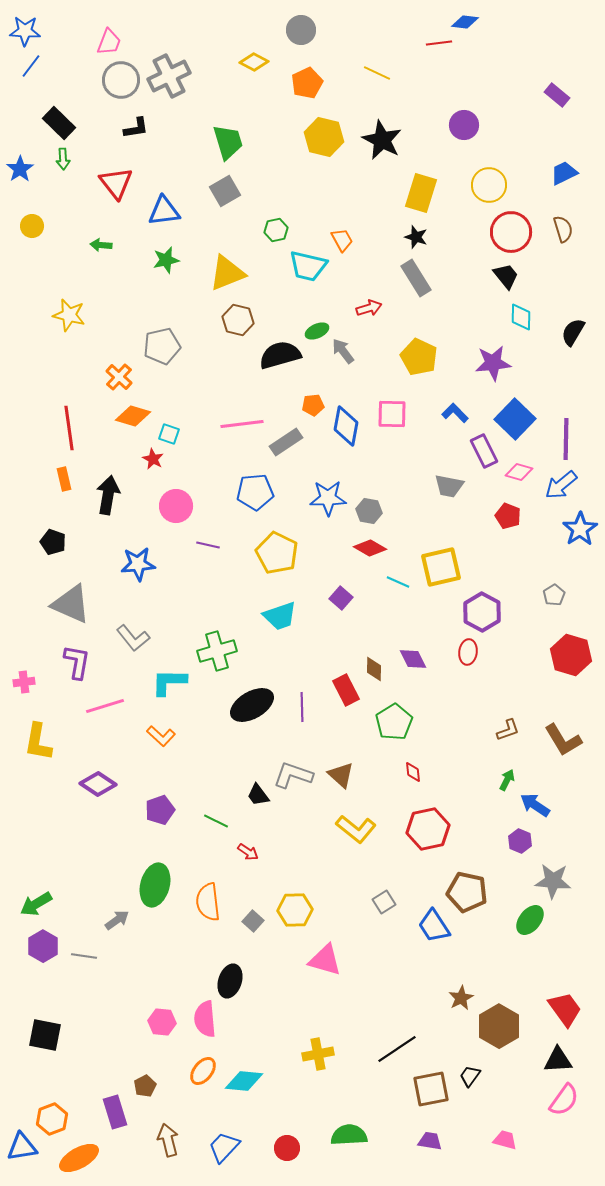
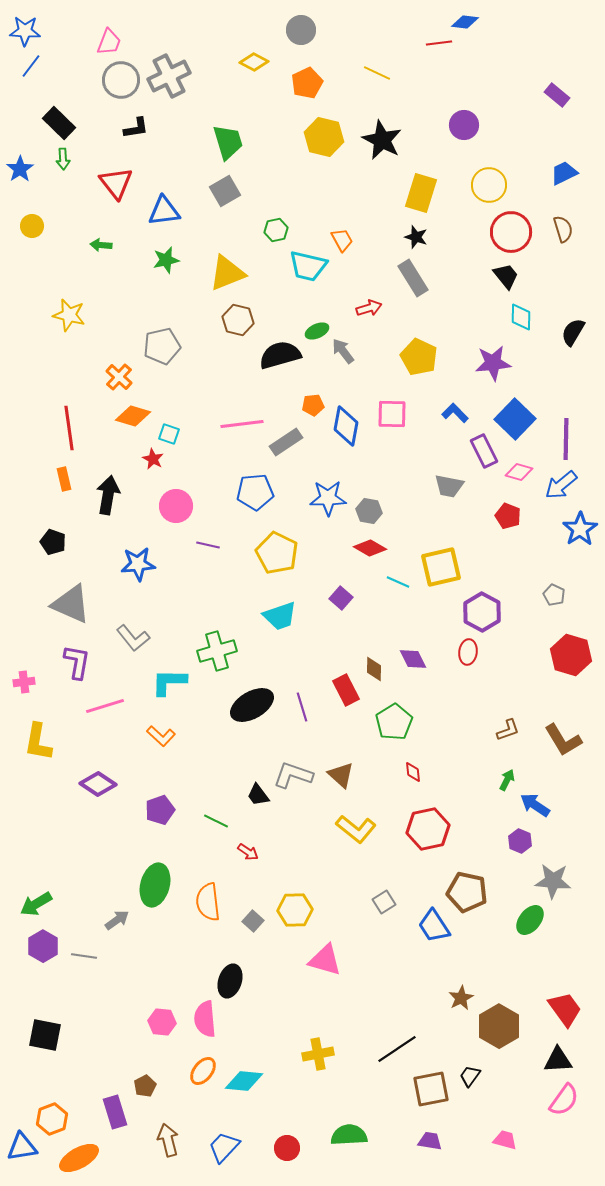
gray rectangle at (416, 278): moved 3 px left
gray pentagon at (554, 595): rotated 15 degrees counterclockwise
purple line at (302, 707): rotated 16 degrees counterclockwise
